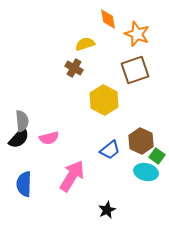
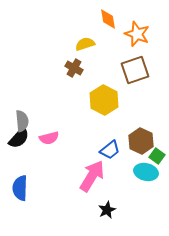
pink arrow: moved 20 px right
blue semicircle: moved 4 px left, 4 px down
